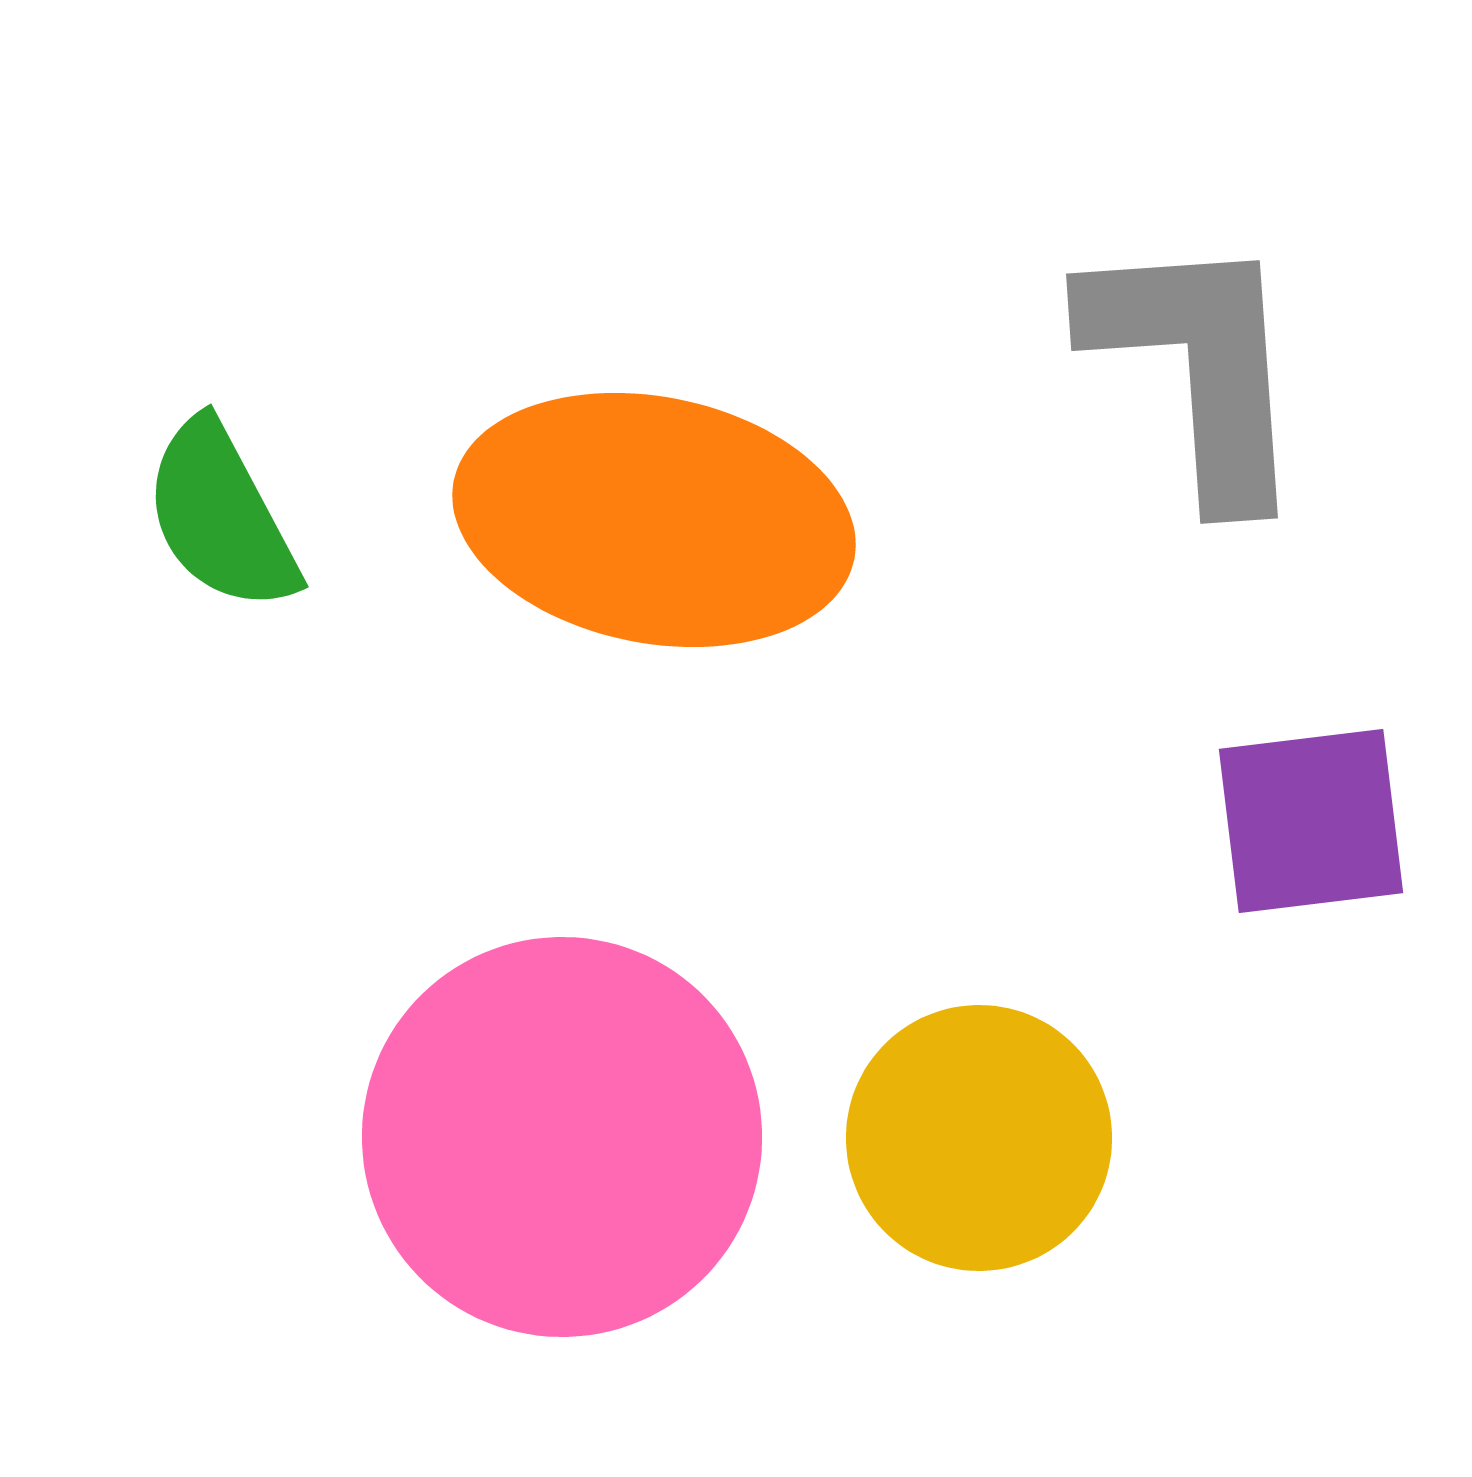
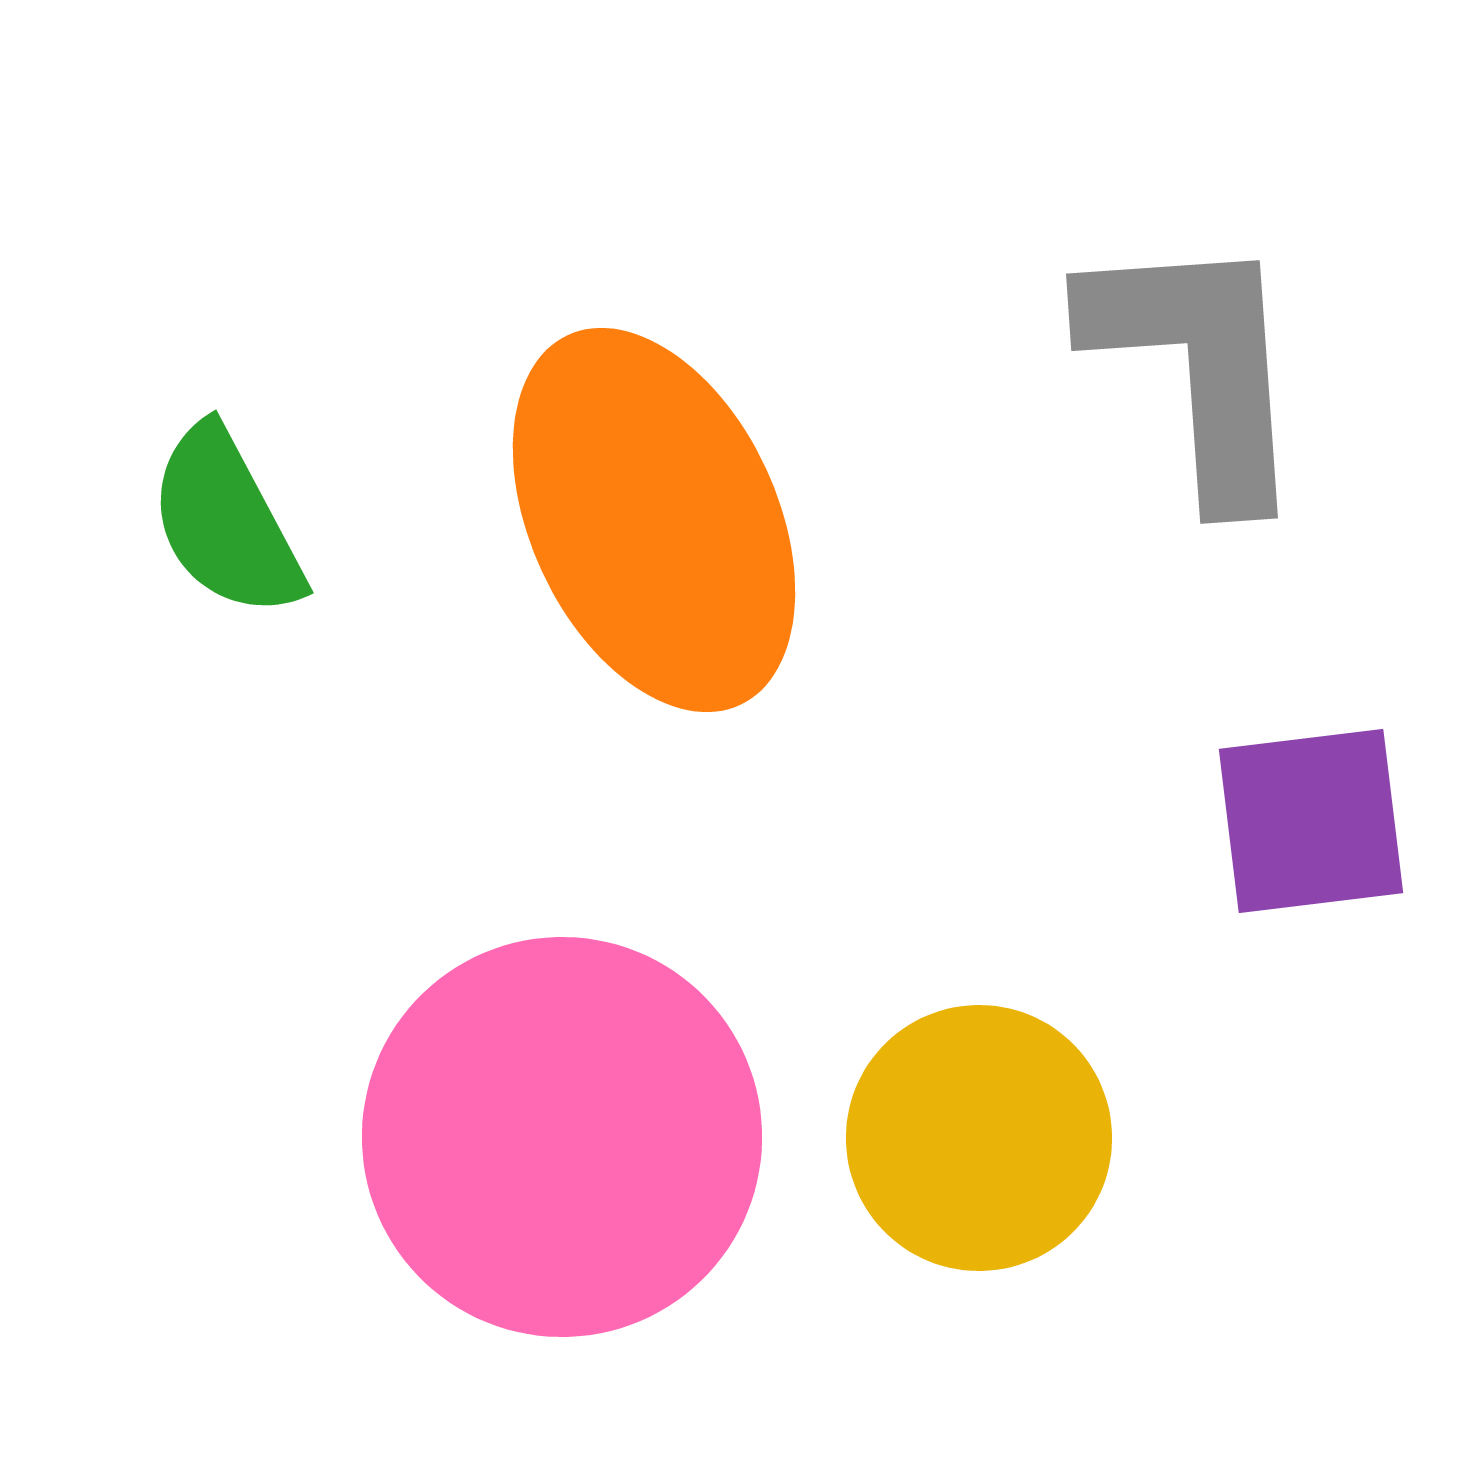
green semicircle: moved 5 px right, 6 px down
orange ellipse: rotated 54 degrees clockwise
